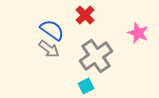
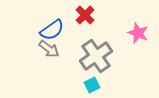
blue semicircle: rotated 110 degrees clockwise
cyan square: moved 6 px right, 1 px up
